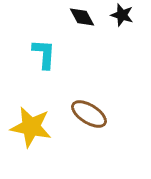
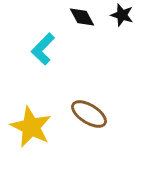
cyan L-shape: moved 1 px left, 5 px up; rotated 140 degrees counterclockwise
yellow star: rotated 15 degrees clockwise
